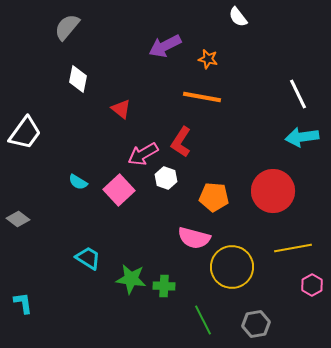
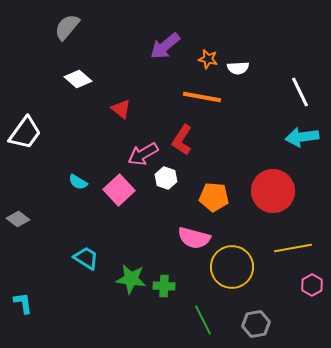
white semicircle: moved 51 px down; rotated 55 degrees counterclockwise
purple arrow: rotated 12 degrees counterclockwise
white diamond: rotated 60 degrees counterclockwise
white line: moved 2 px right, 2 px up
red L-shape: moved 1 px right, 2 px up
cyan trapezoid: moved 2 px left
